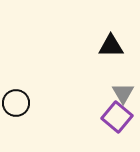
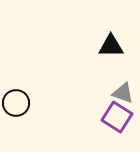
gray triangle: rotated 40 degrees counterclockwise
purple square: rotated 8 degrees counterclockwise
